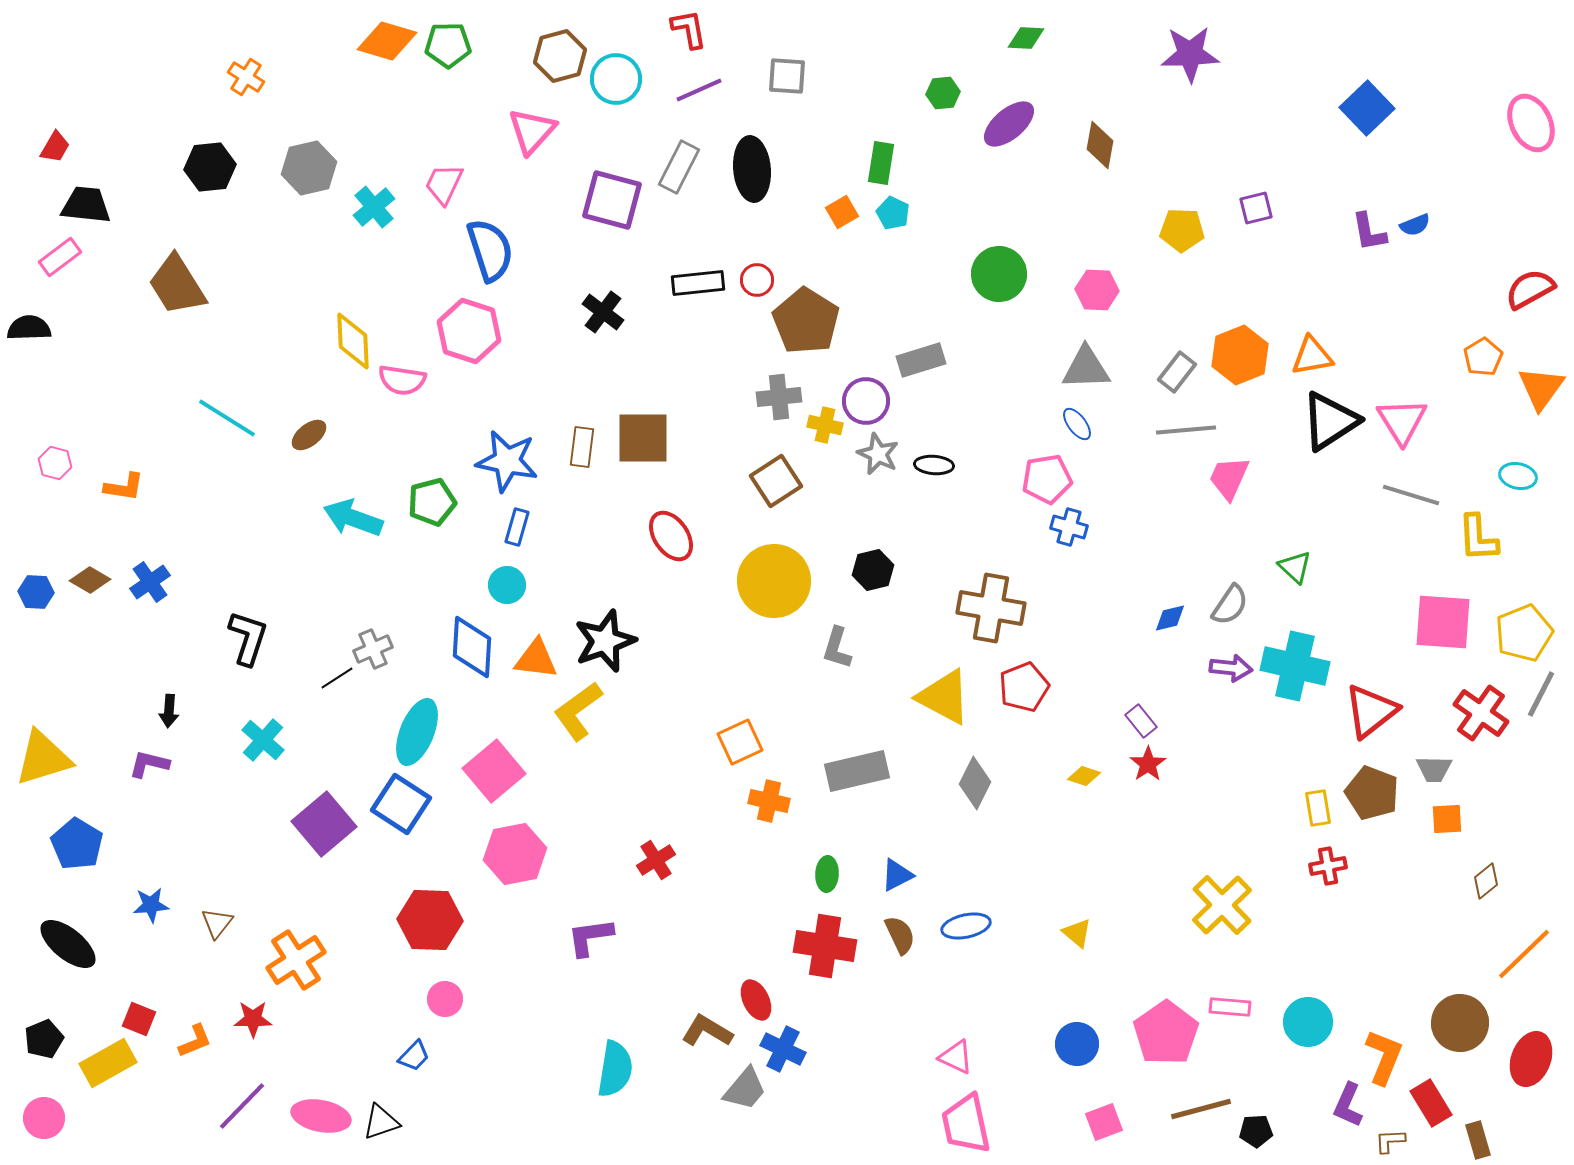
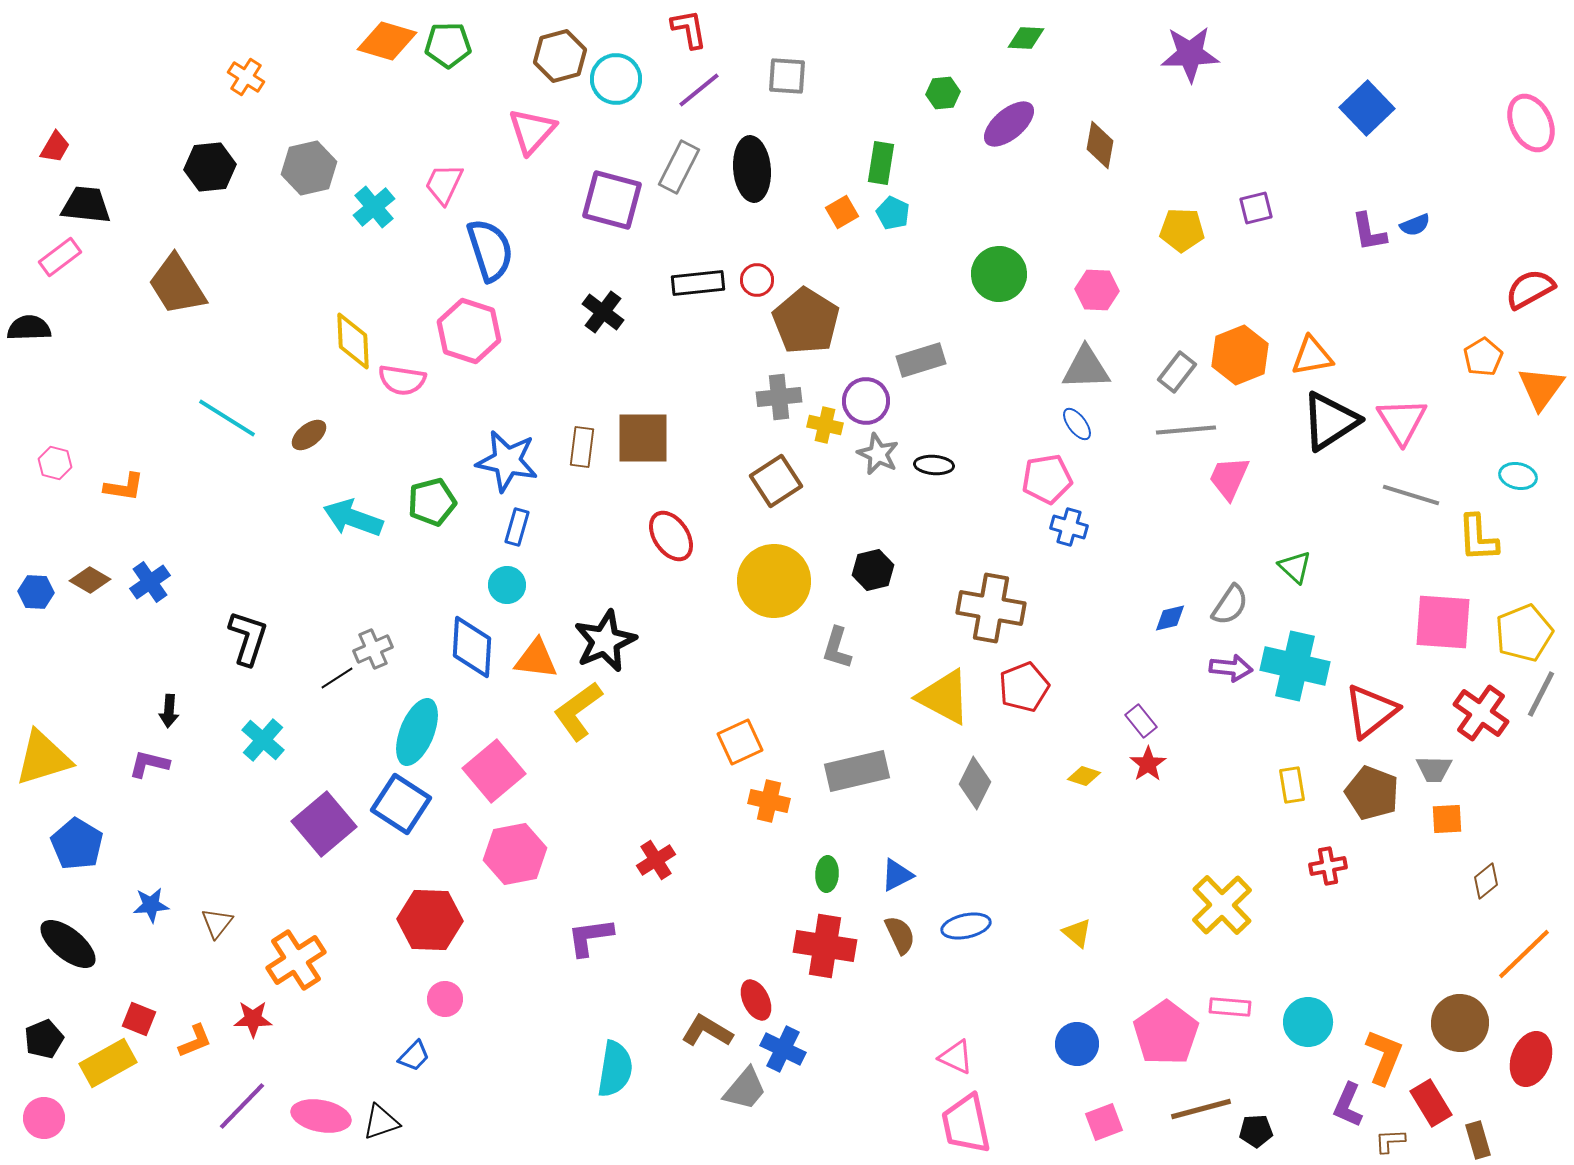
purple line at (699, 90): rotated 15 degrees counterclockwise
black star at (605, 641): rotated 4 degrees counterclockwise
yellow rectangle at (1318, 808): moved 26 px left, 23 px up
